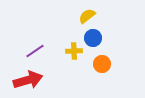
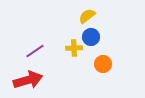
blue circle: moved 2 px left, 1 px up
yellow cross: moved 3 px up
orange circle: moved 1 px right
